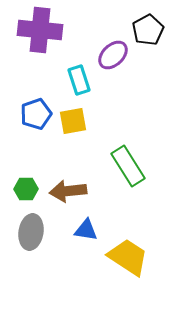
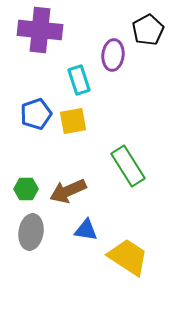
purple ellipse: rotated 40 degrees counterclockwise
brown arrow: rotated 18 degrees counterclockwise
